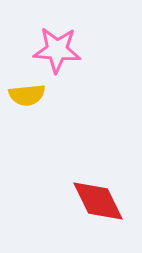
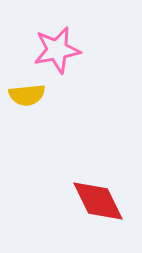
pink star: rotated 15 degrees counterclockwise
